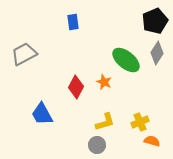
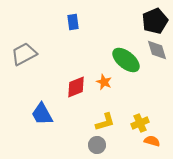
gray diamond: moved 3 px up; rotated 50 degrees counterclockwise
red diamond: rotated 40 degrees clockwise
yellow cross: moved 1 px down
